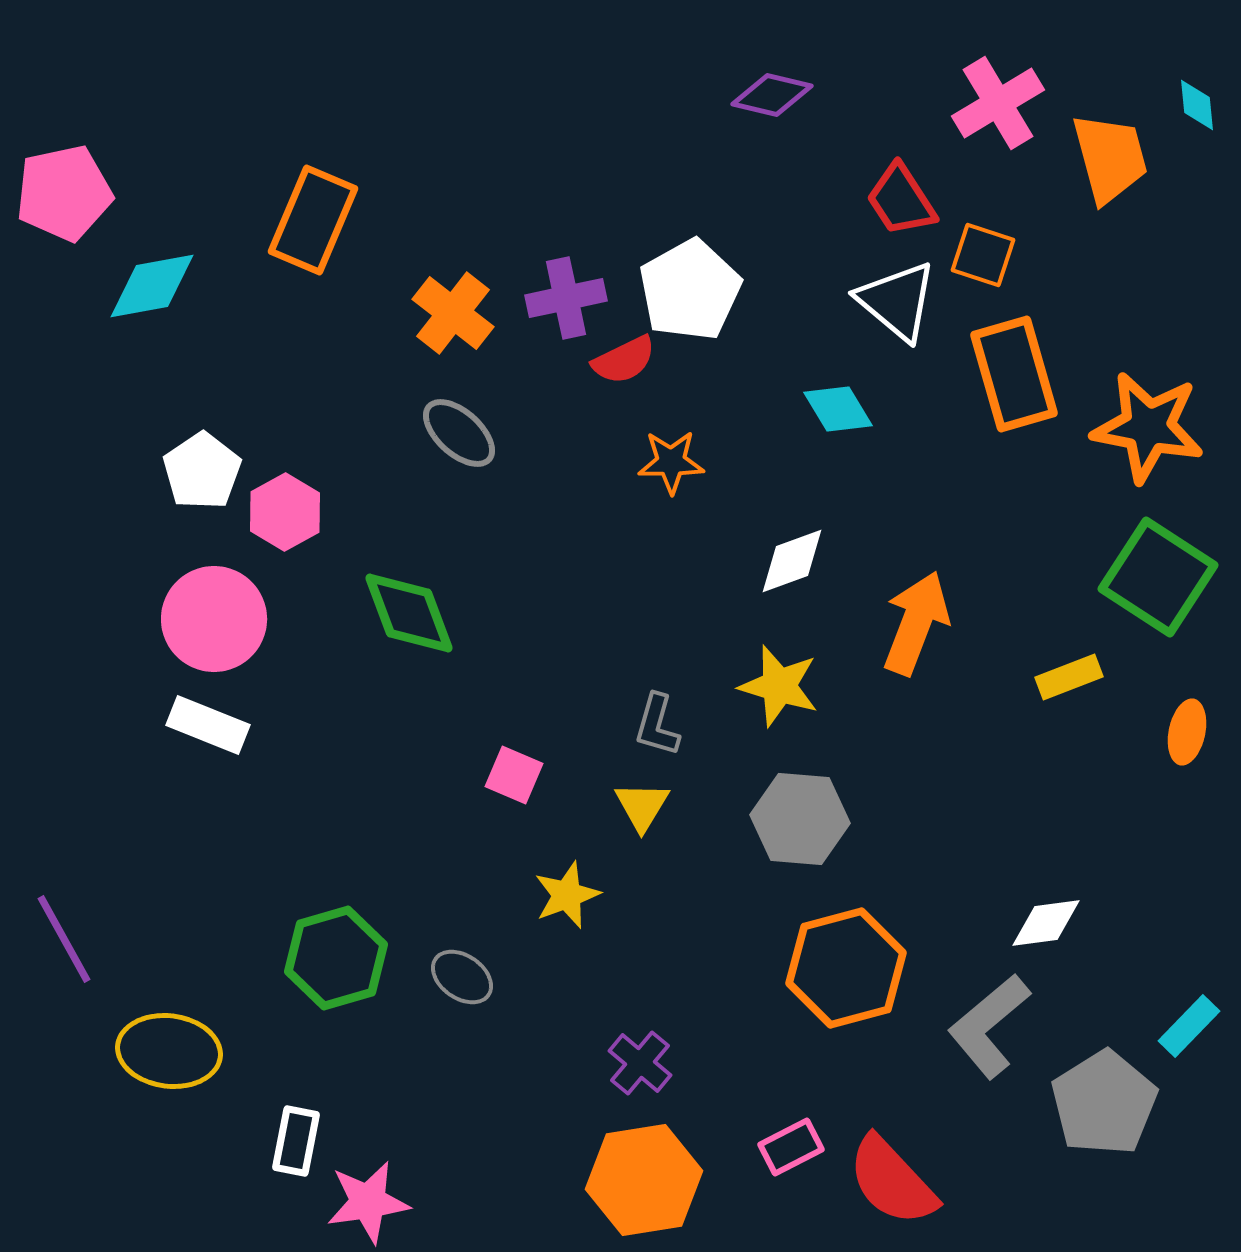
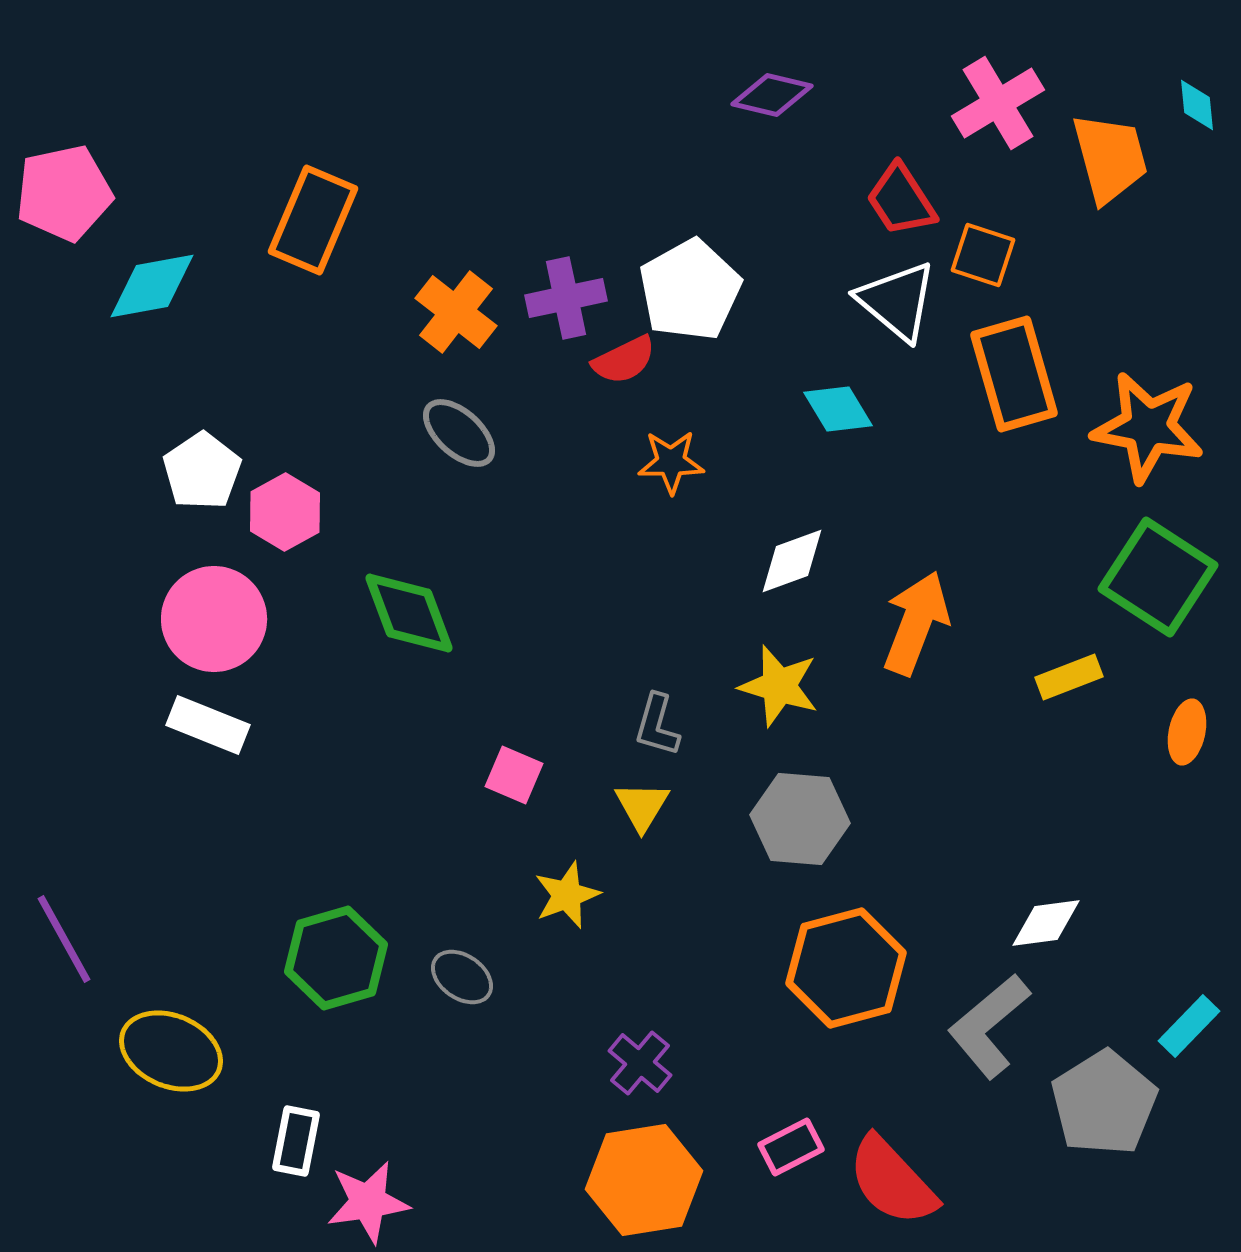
orange cross at (453, 313): moved 3 px right, 1 px up
yellow ellipse at (169, 1051): moved 2 px right; rotated 16 degrees clockwise
